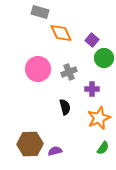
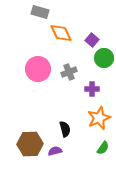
black semicircle: moved 22 px down
